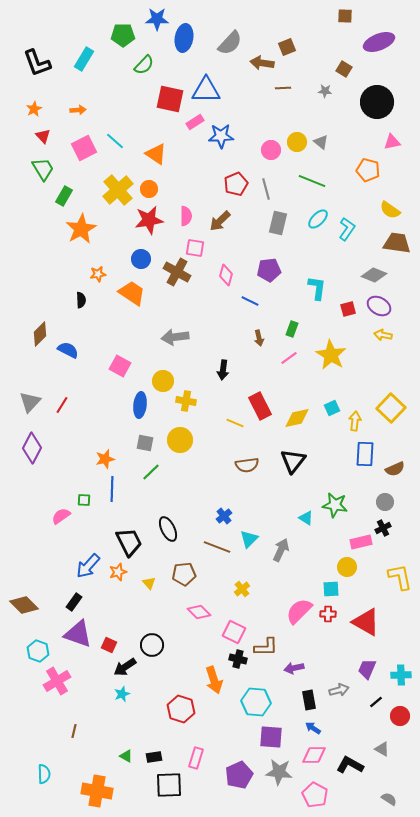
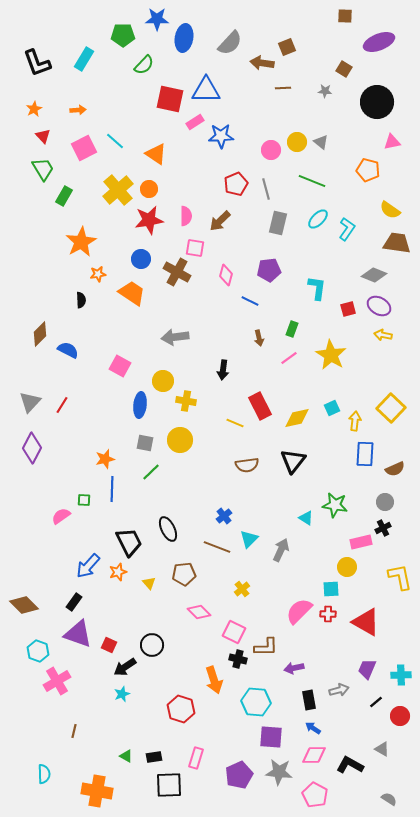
orange star at (81, 229): moved 13 px down
